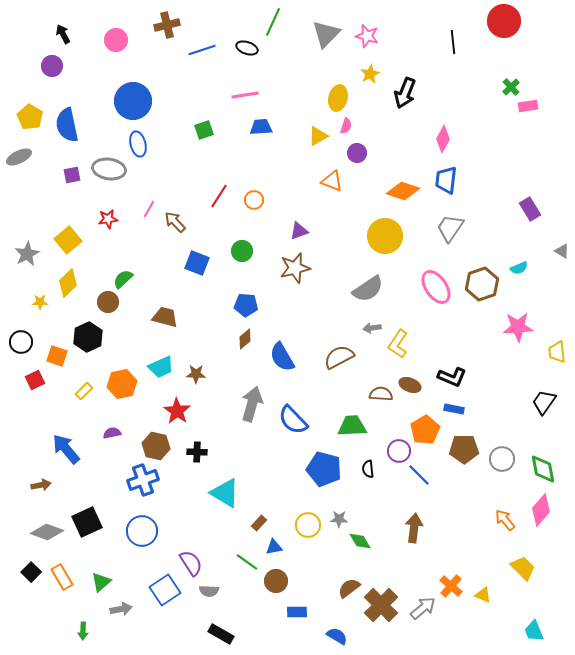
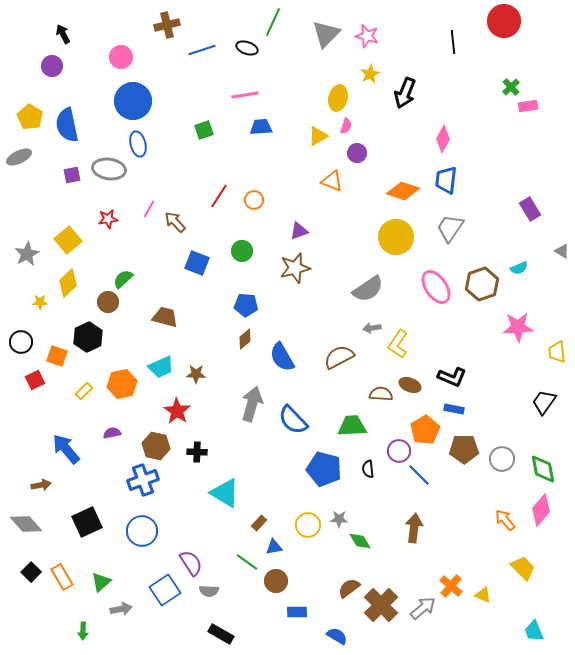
pink circle at (116, 40): moved 5 px right, 17 px down
yellow circle at (385, 236): moved 11 px right, 1 px down
gray diamond at (47, 532): moved 21 px left, 8 px up; rotated 28 degrees clockwise
